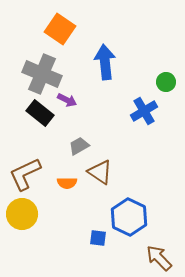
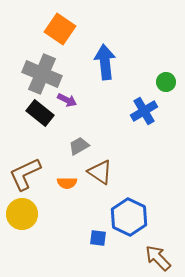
brown arrow: moved 1 px left
